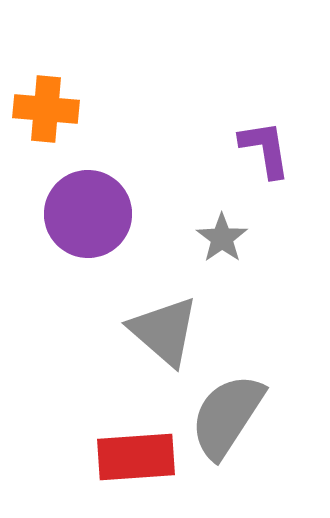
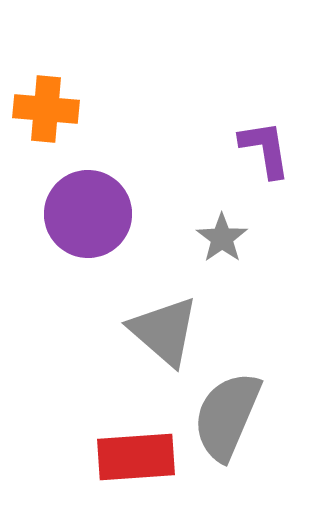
gray semicircle: rotated 10 degrees counterclockwise
